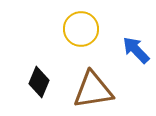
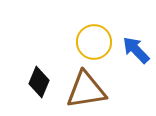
yellow circle: moved 13 px right, 13 px down
brown triangle: moved 7 px left
